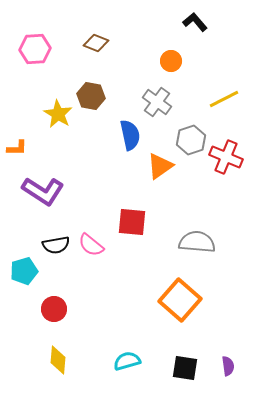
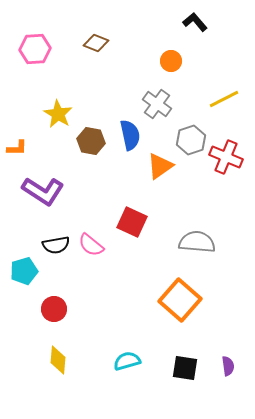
brown hexagon: moved 45 px down
gray cross: moved 2 px down
red square: rotated 20 degrees clockwise
